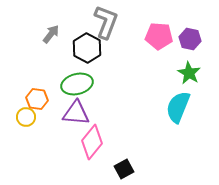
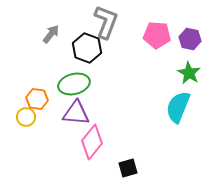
pink pentagon: moved 2 px left, 1 px up
black hexagon: rotated 8 degrees counterclockwise
green ellipse: moved 3 px left
black square: moved 4 px right, 1 px up; rotated 12 degrees clockwise
